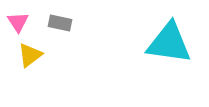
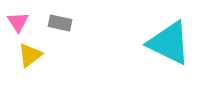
cyan triangle: rotated 18 degrees clockwise
